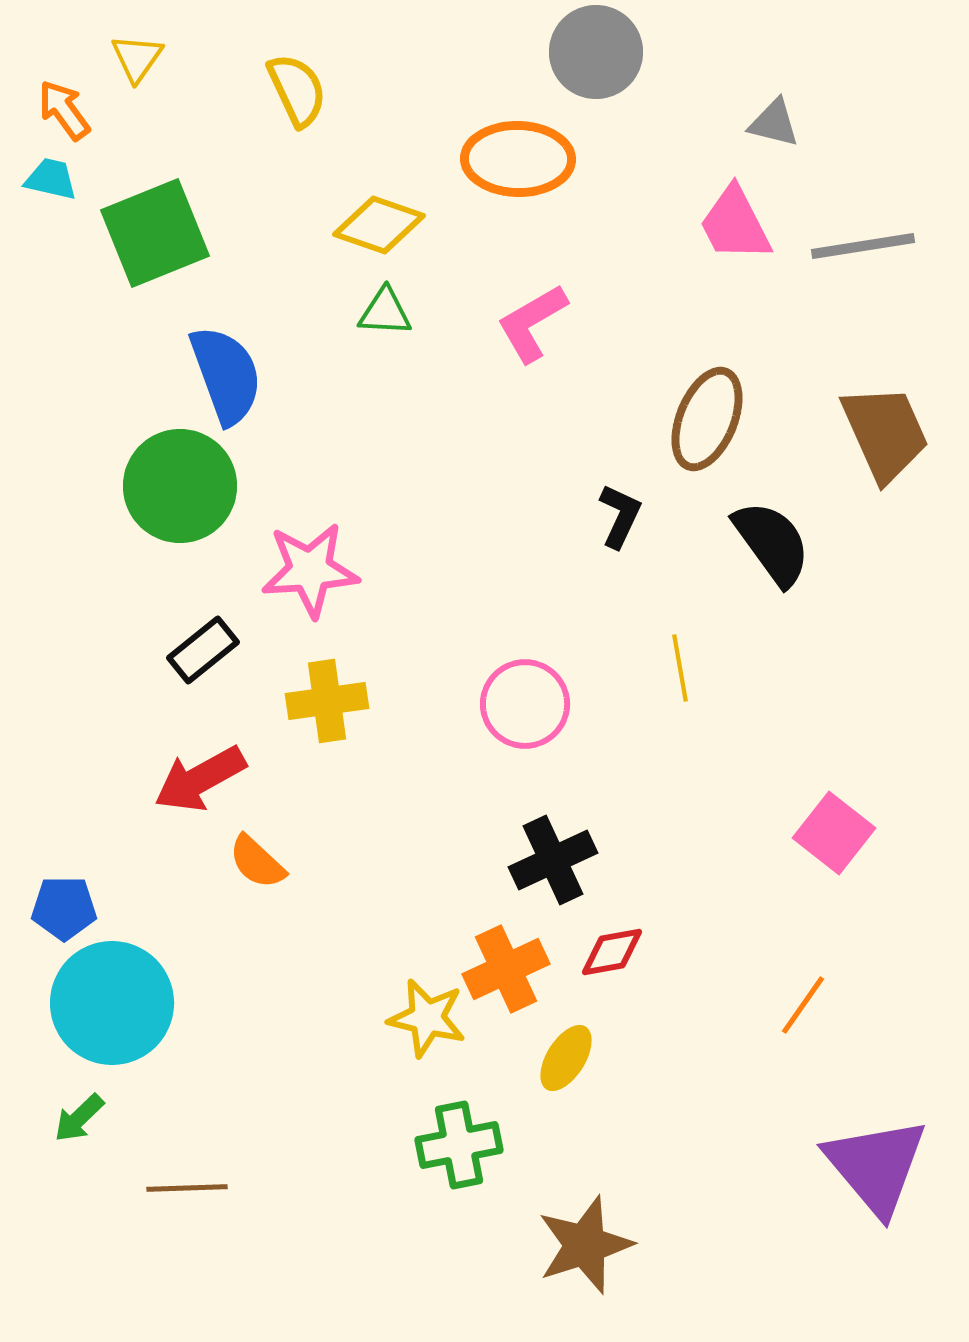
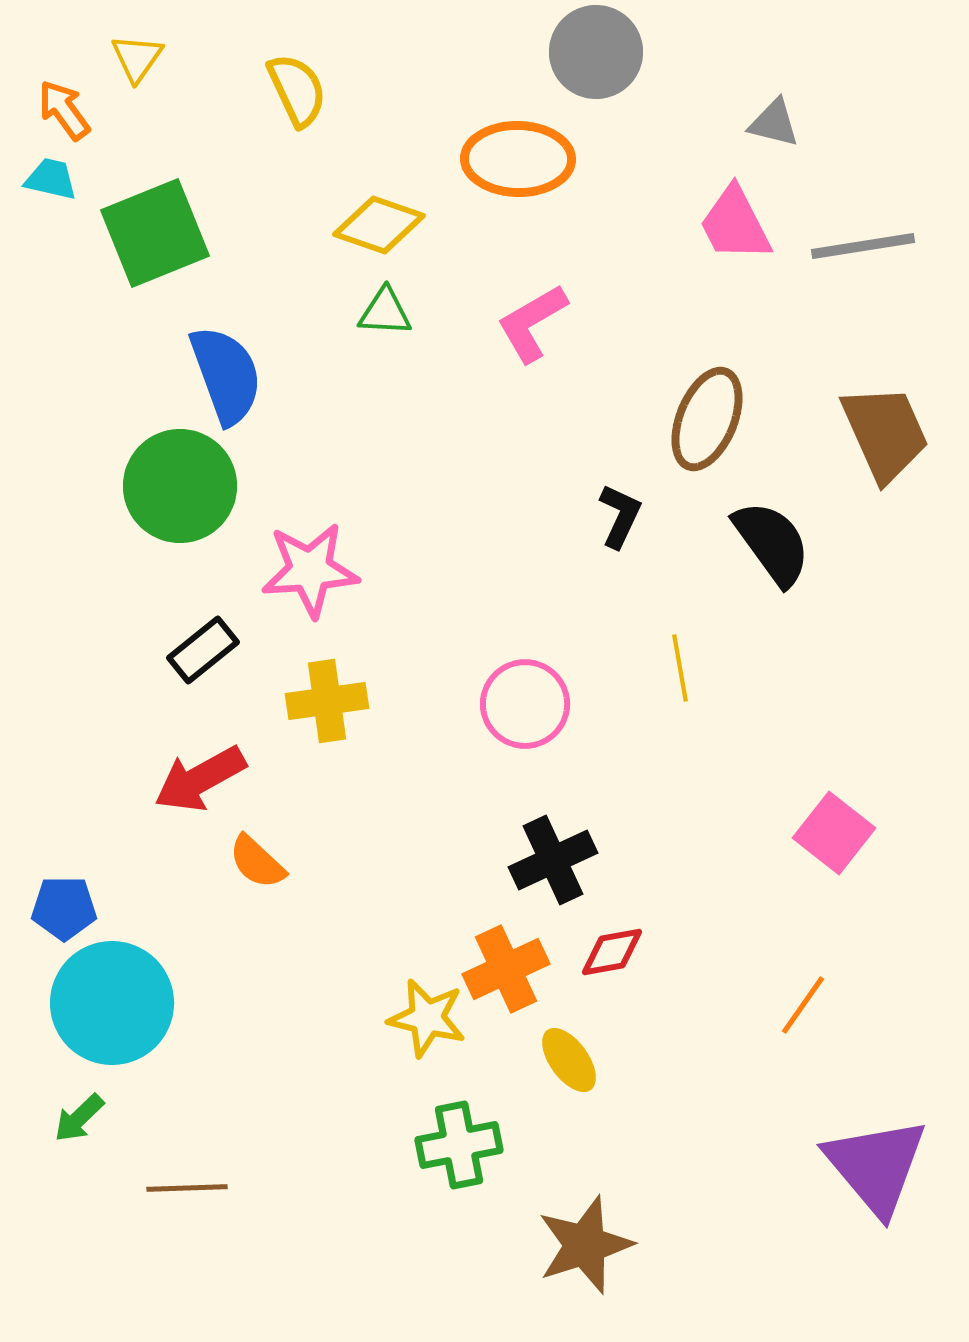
yellow ellipse: moved 3 px right, 2 px down; rotated 68 degrees counterclockwise
